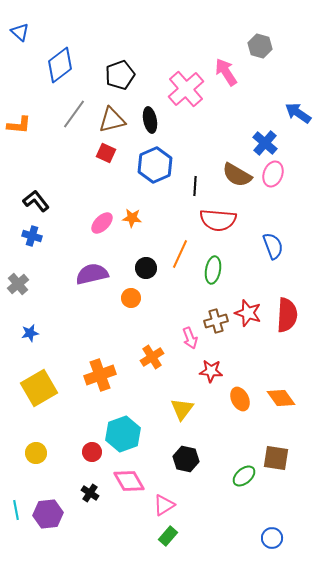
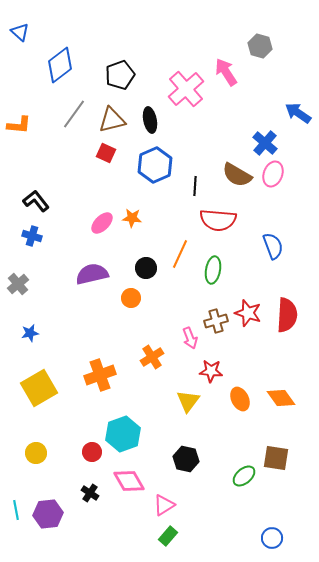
yellow triangle at (182, 409): moved 6 px right, 8 px up
